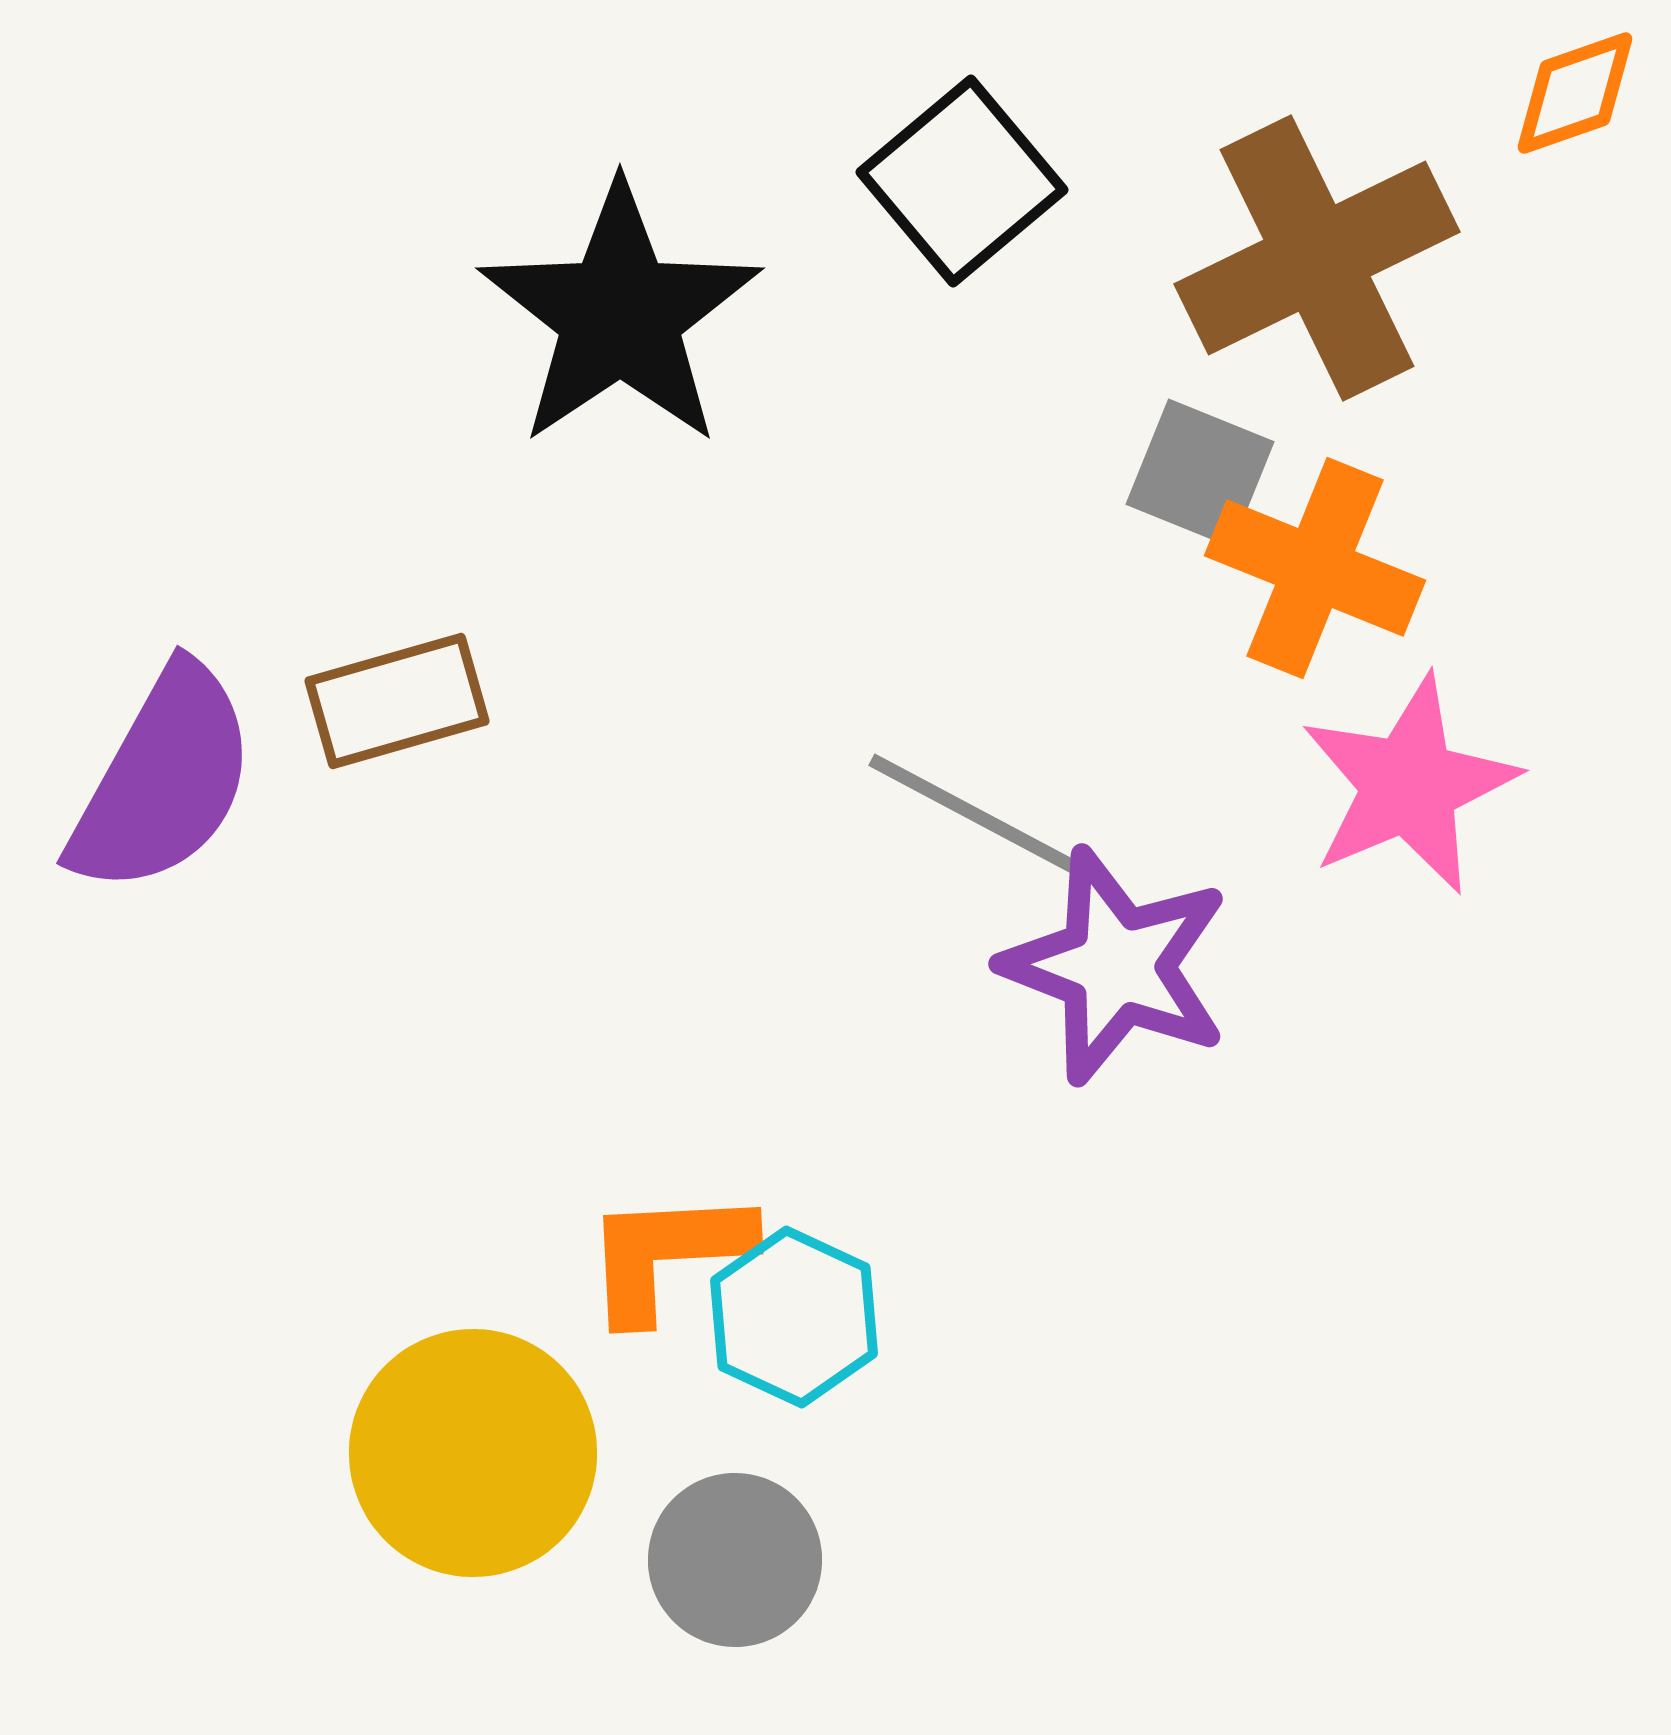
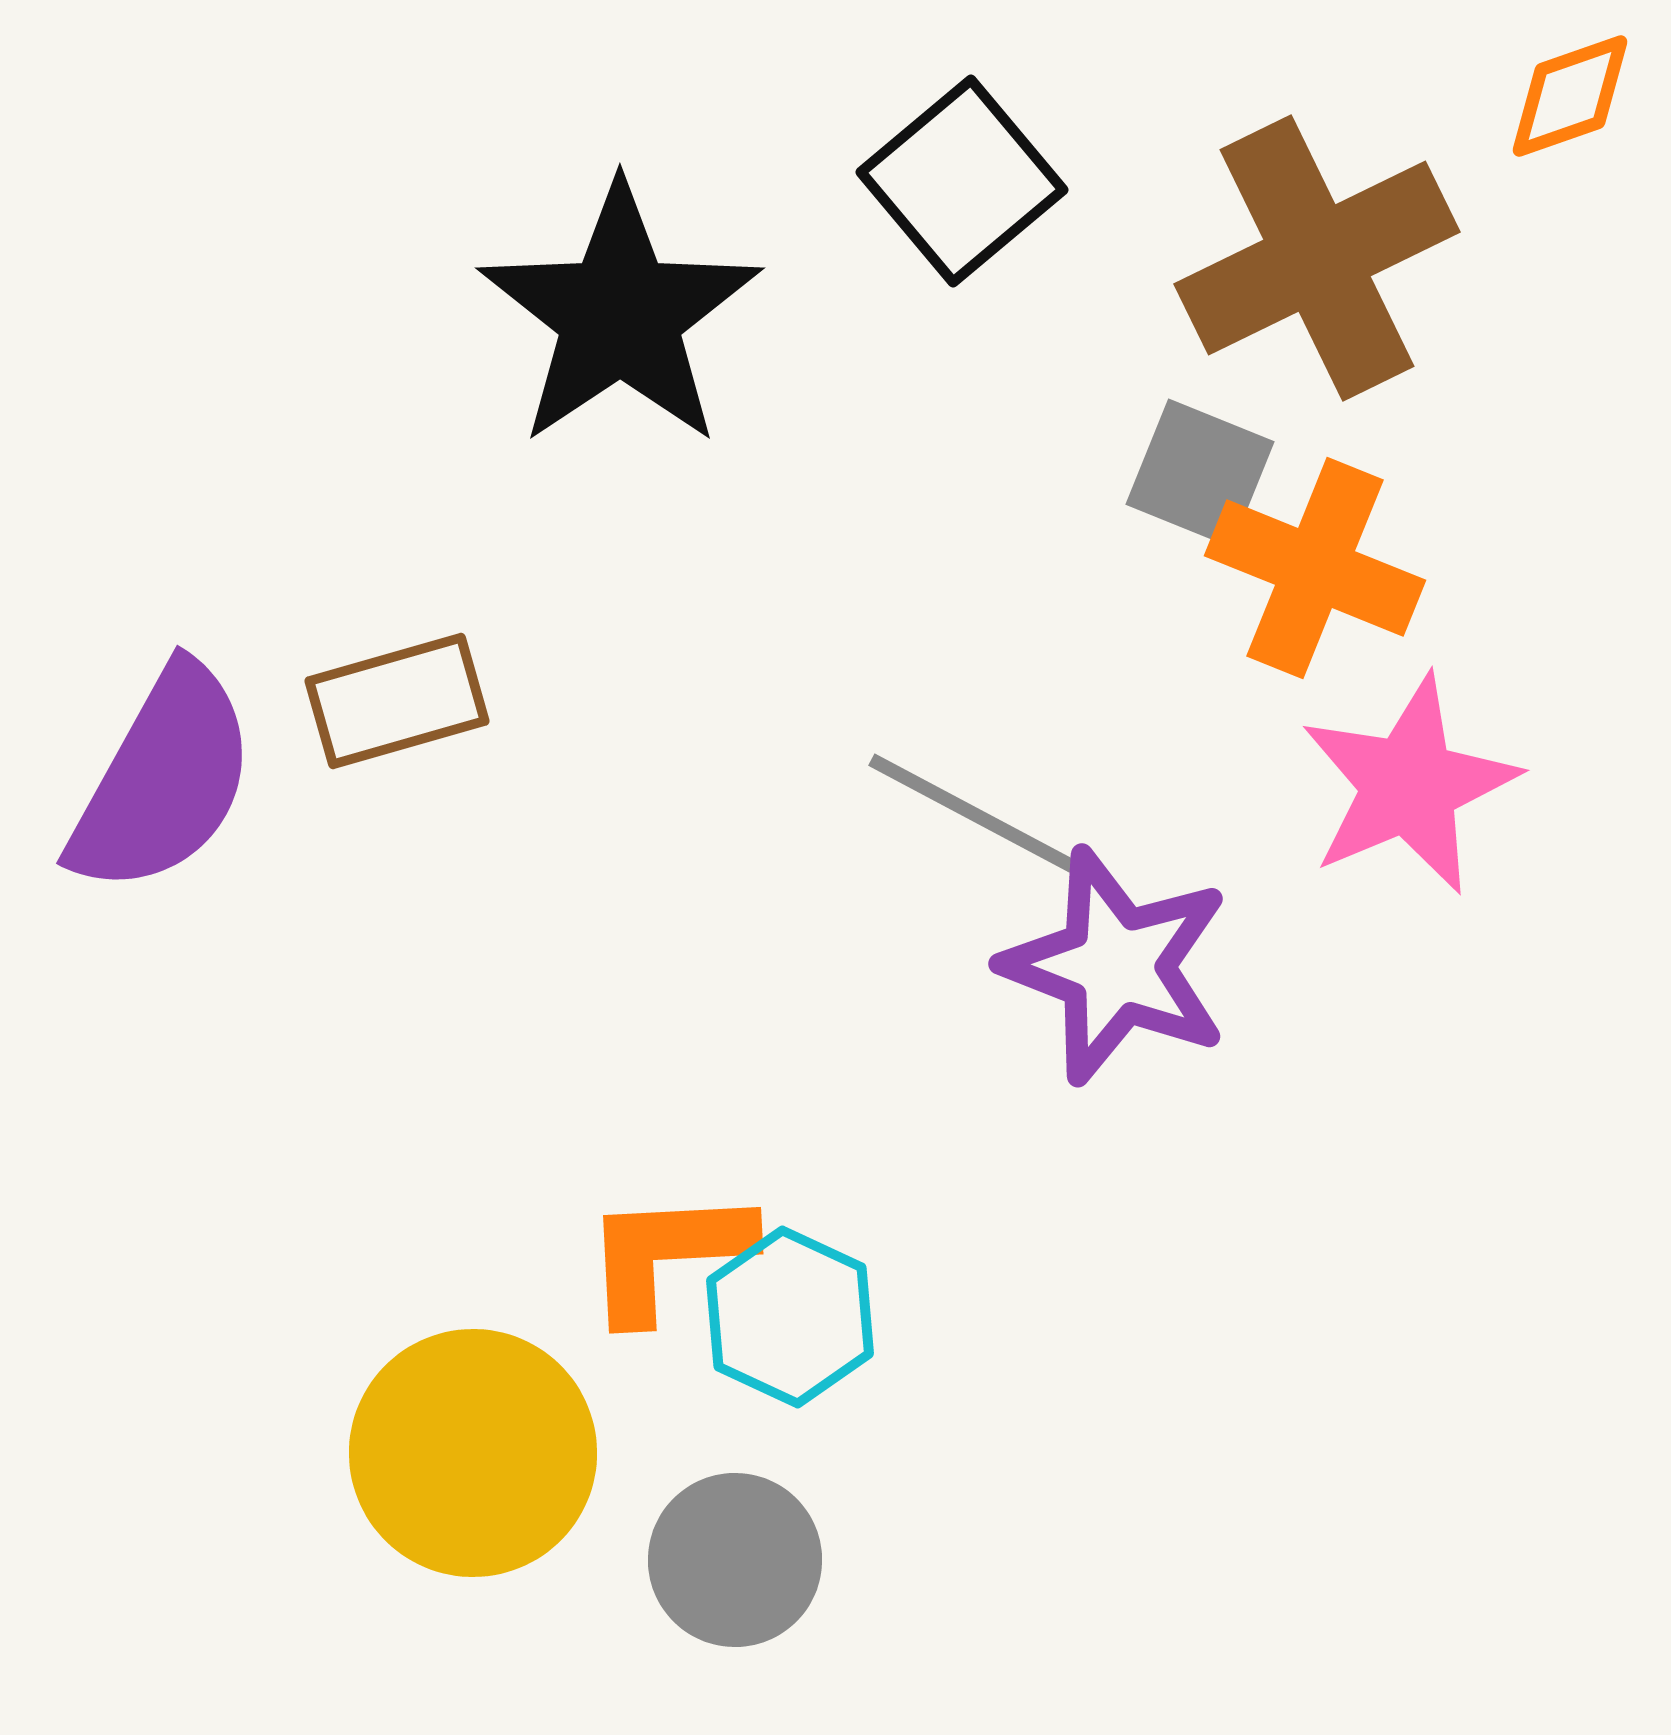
orange diamond: moved 5 px left, 3 px down
cyan hexagon: moved 4 px left
